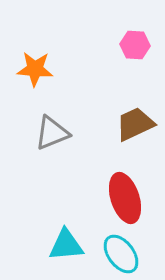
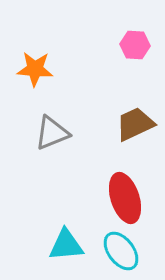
cyan ellipse: moved 3 px up
